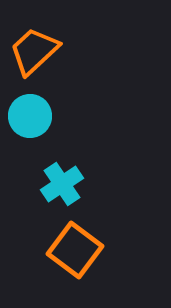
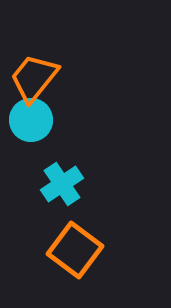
orange trapezoid: moved 27 px down; rotated 8 degrees counterclockwise
cyan circle: moved 1 px right, 4 px down
